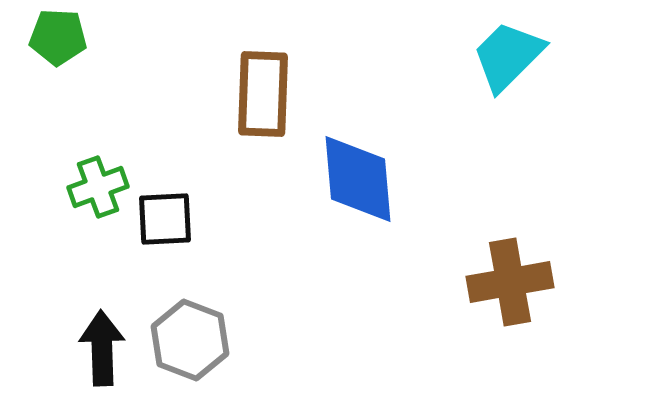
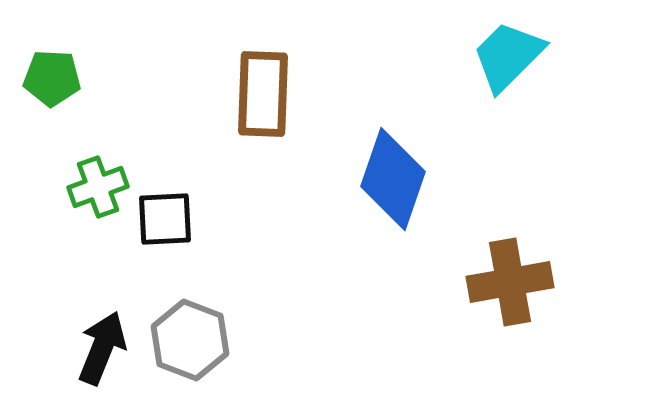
green pentagon: moved 6 px left, 41 px down
blue diamond: moved 35 px right; rotated 24 degrees clockwise
black arrow: rotated 24 degrees clockwise
